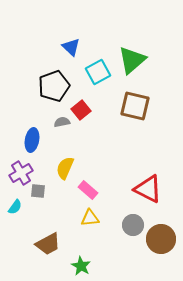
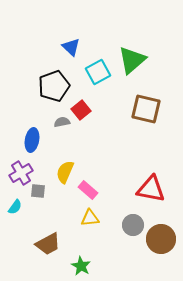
brown square: moved 11 px right, 3 px down
yellow semicircle: moved 4 px down
red triangle: moved 3 px right; rotated 16 degrees counterclockwise
